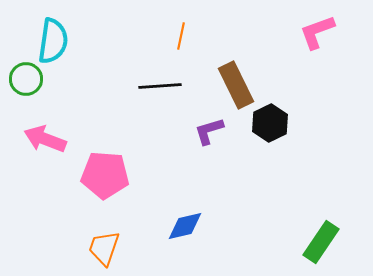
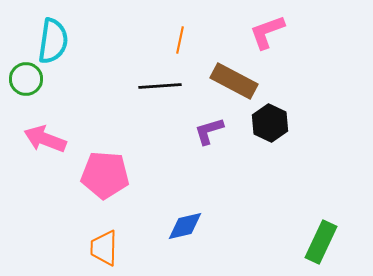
pink L-shape: moved 50 px left
orange line: moved 1 px left, 4 px down
brown rectangle: moved 2 px left, 4 px up; rotated 36 degrees counterclockwise
black hexagon: rotated 9 degrees counterclockwise
green rectangle: rotated 9 degrees counterclockwise
orange trapezoid: rotated 18 degrees counterclockwise
